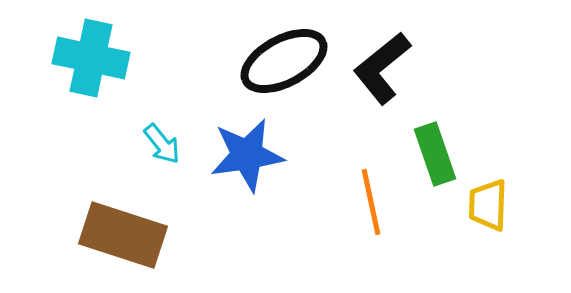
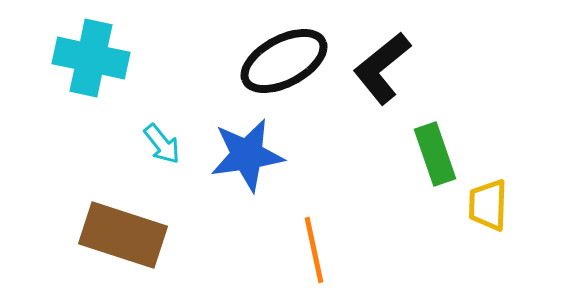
orange line: moved 57 px left, 48 px down
